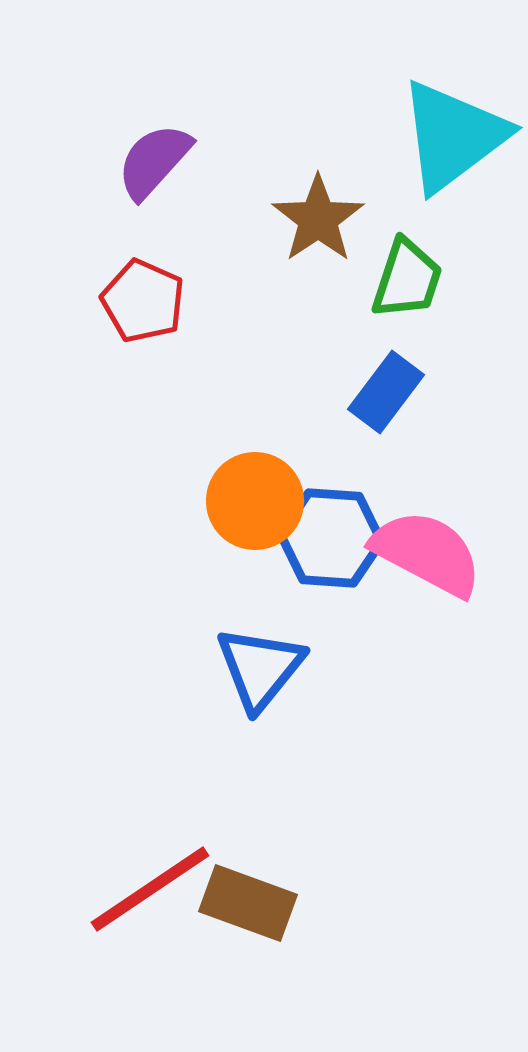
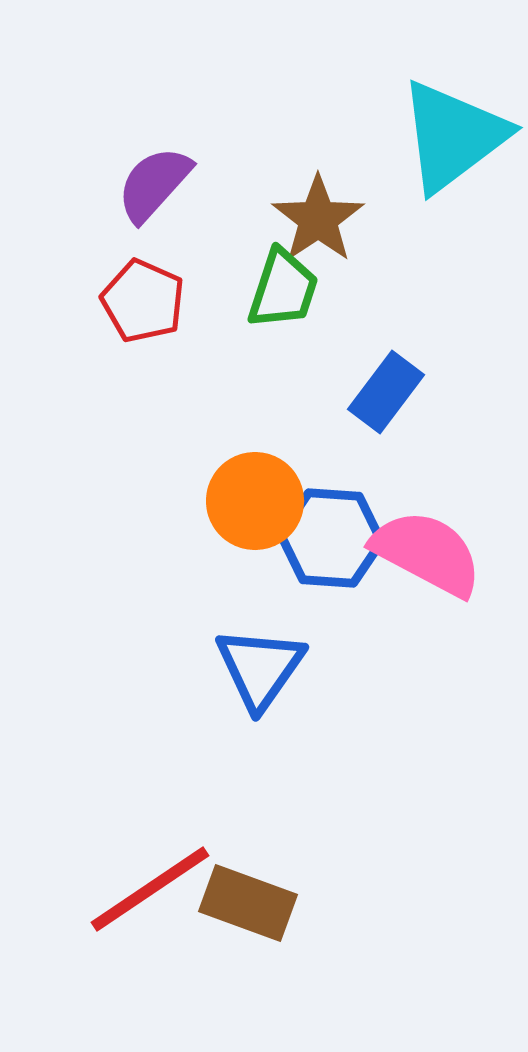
purple semicircle: moved 23 px down
green trapezoid: moved 124 px left, 10 px down
blue triangle: rotated 4 degrees counterclockwise
